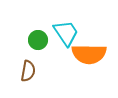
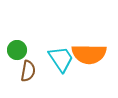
cyan trapezoid: moved 5 px left, 26 px down
green circle: moved 21 px left, 10 px down
